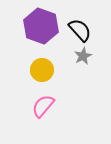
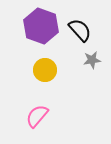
gray star: moved 9 px right, 4 px down; rotated 18 degrees clockwise
yellow circle: moved 3 px right
pink semicircle: moved 6 px left, 10 px down
